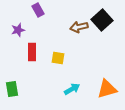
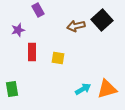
brown arrow: moved 3 px left, 1 px up
cyan arrow: moved 11 px right
